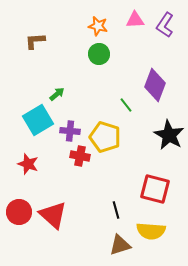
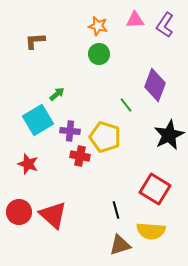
black star: rotated 16 degrees clockwise
red square: rotated 16 degrees clockwise
